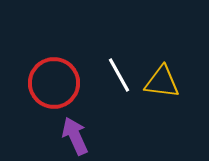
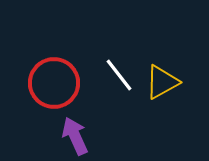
white line: rotated 9 degrees counterclockwise
yellow triangle: rotated 36 degrees counterclockwise
